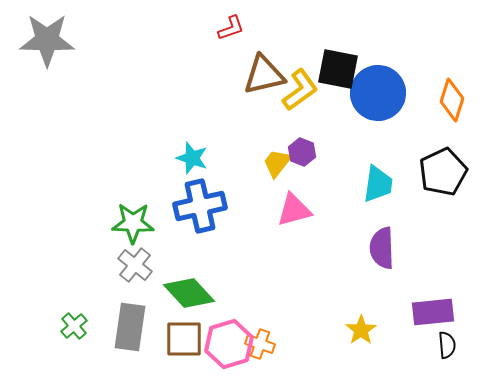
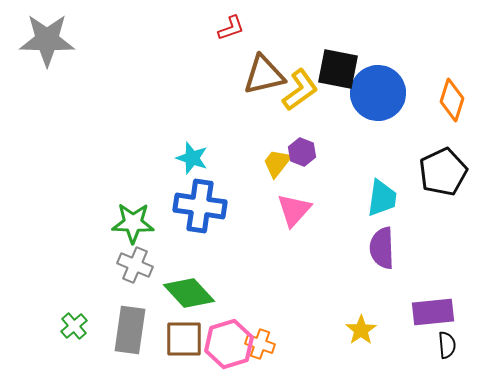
cyan trapezoid: moved 4 px right, 14 px down
blue cross: rotated 21 degrees clockwise
pink triangle: rotated 33 degrees counterclockwise
gray cross: rotated 16 degrees counterclockwise
gray rectangle: moved 3 px down
